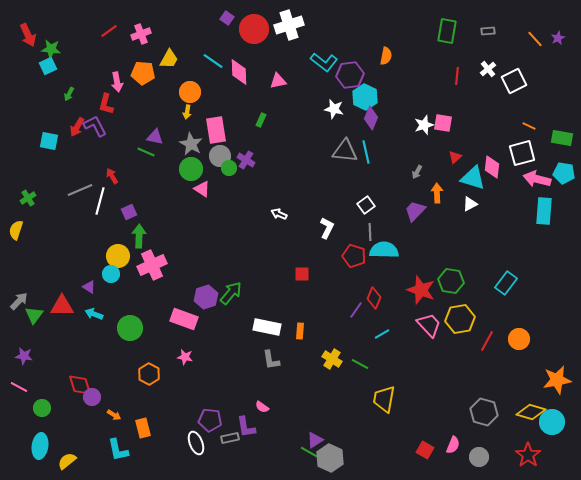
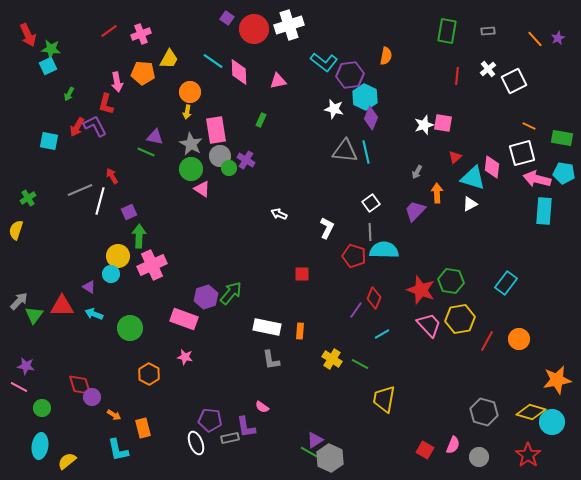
white square at (366, 205): moved 5 px right, 2 px up
purple star at (24, 356): moved 2 px right, 10 px down
